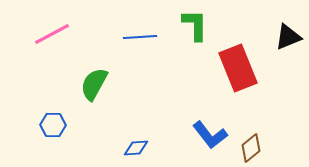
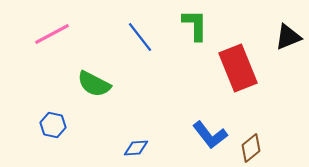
blue line: rotated 56 degrees clockwise
green semicircle: rotated 92 degrees counterclockwise
blue hexagon: rotated 10 degrees clockwise
